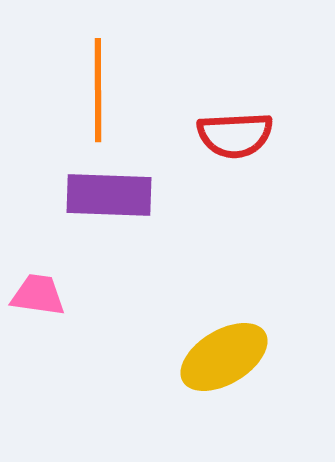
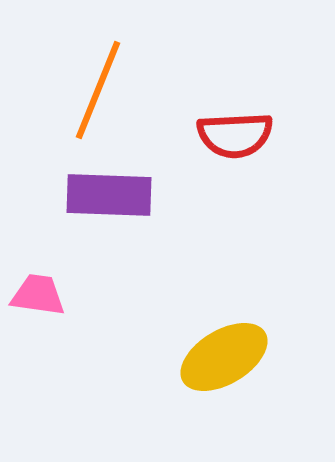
orange line: rotated 22 degrees clockwise
